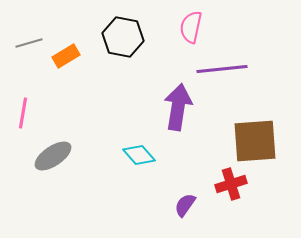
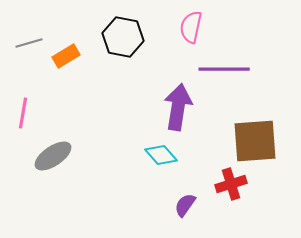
purple line: moved 2 px right; rotated 6 degrees clockwise
cyan diamond: moved 22 px right
